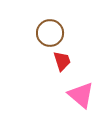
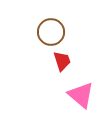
brown circle: moved 1 px right, 1 px up
